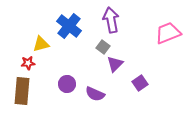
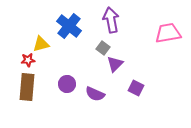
pink trapezoid: rotated 12 degrees clockwise
gray square: moved 1 px down
red star: moved 3 px up
purple square: moved 4 px left, 5 px down; rotated 28 degrees counterclockwise
brown rectangle: moved 5 px right, 4 px up
